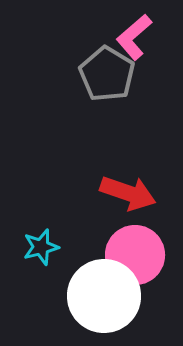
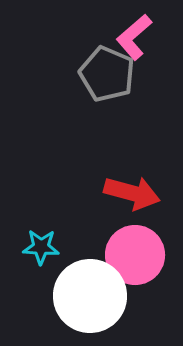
gray pentagon: rotated 8 degrees counterclockwise
red arrow: moved 4 px right; rotated 4 degrees counterclockwise
cyan star: rotated 18 degrees clockwise
white circle: moved 14 px left
